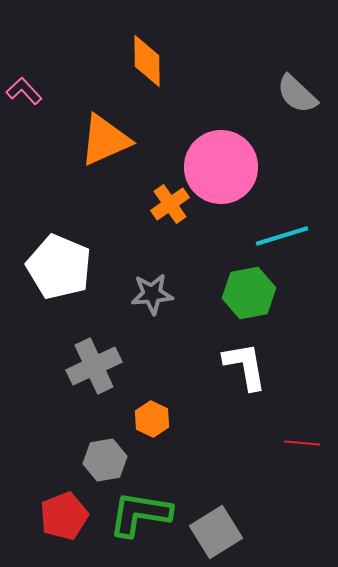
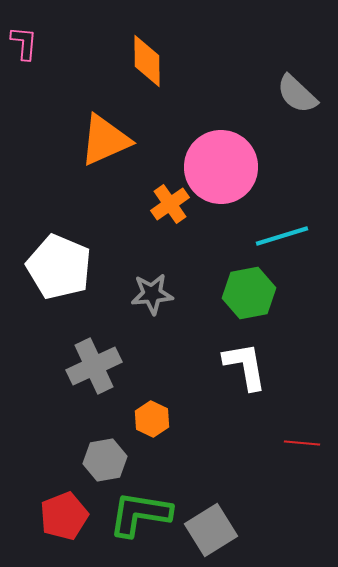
pink L-shape: moved 48 px up; rotated 48 degrees clockwise
gray square: moved 5 px left, 2 px up
